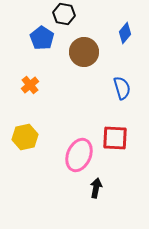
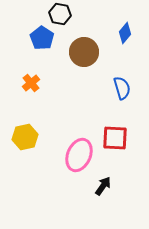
black hexagon: moved 4 px left
orange cross: moved 1 px right, 2 px up
black arrow: moved 7 px right, 2 px up; rotated 24 degrees clockwise
